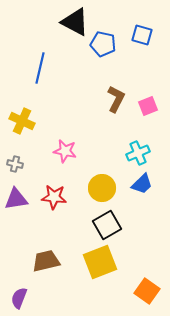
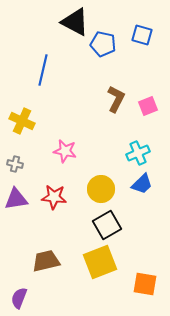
blue line: moved 3 px right, 2 px down
yellow circle: moved 1 px left, 1 px down
orange square: moved 2 px left, 7 px up; rotated 25 degrees counterclockwise
